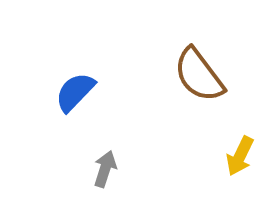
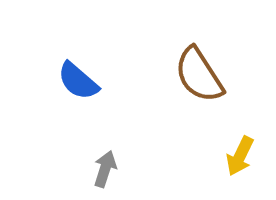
brown semicircle: rotated 4 degrees clockwise
blue semicircle: moved 3 px right, 11 px up; rotated 93 degrees counterclockwise
